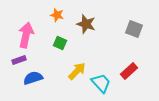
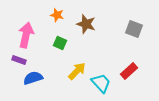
purple rectangle: rotated 40 degrees clockwise
